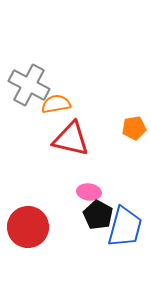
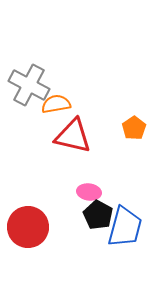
orange pentagon: rotated 25 degrees counterclockwise
red triangle: moved 2 px right, 3 px up
